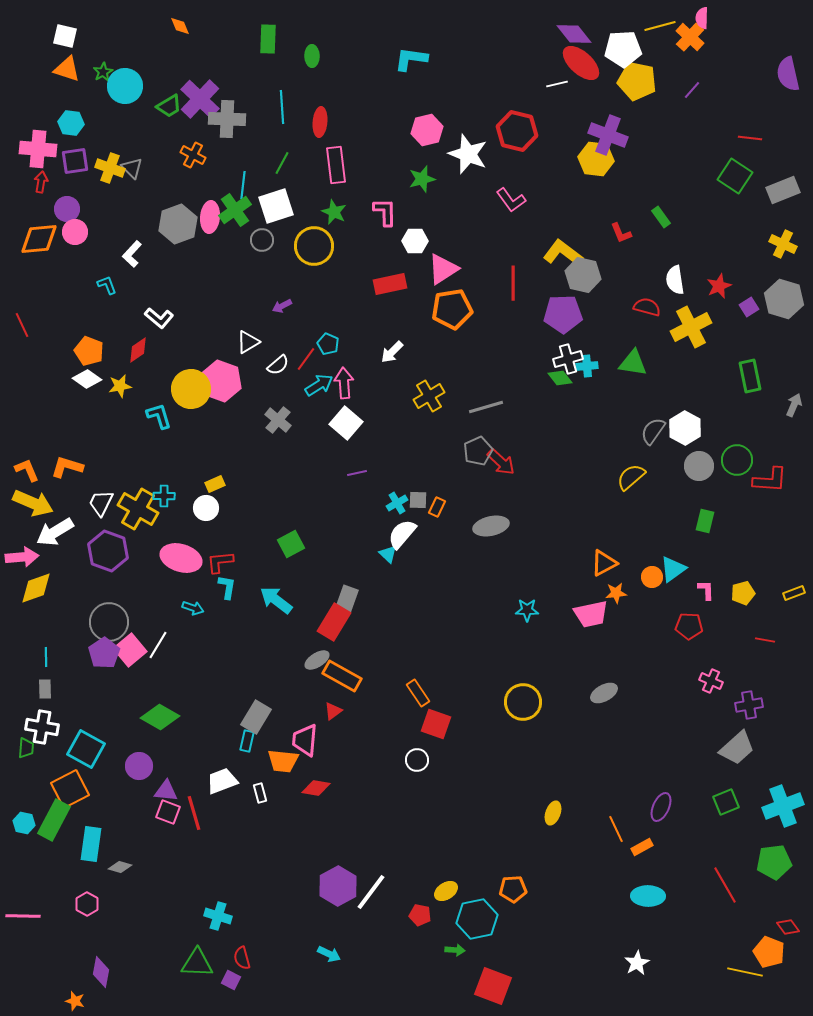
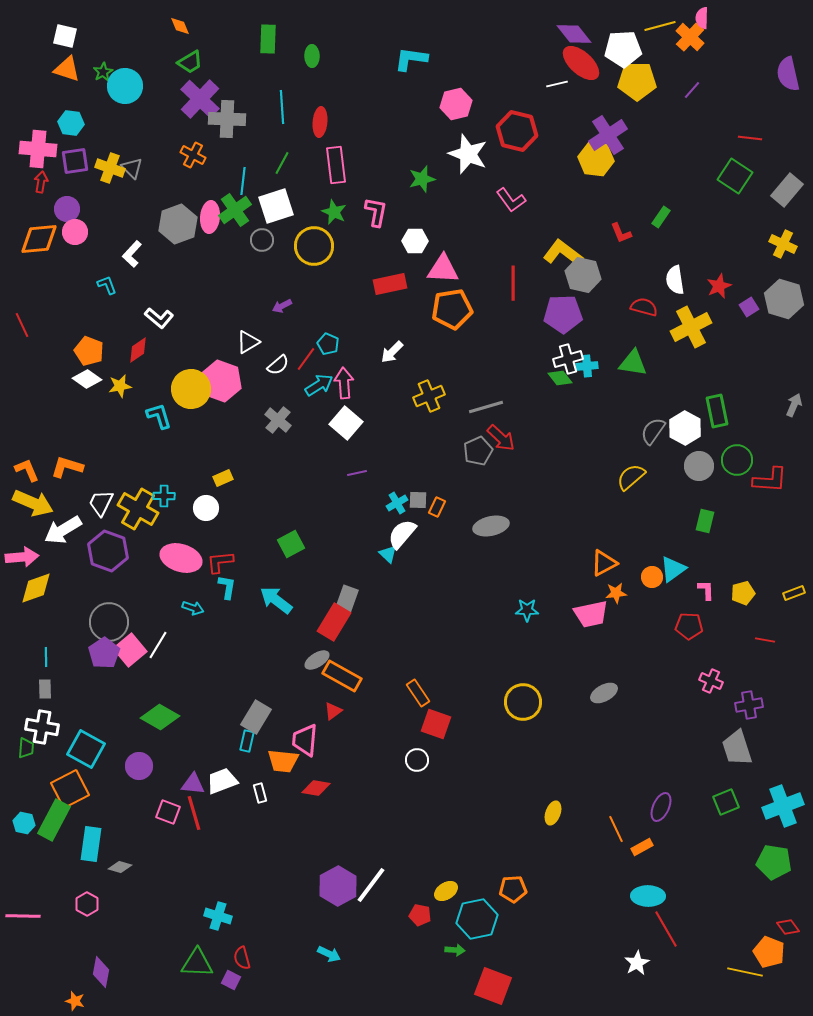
yellow pentagon at (637, 81): rotated 12 degrees counterclockwise
green trapezoid at (169, 106): moved 21 px right, 44 px up
pink hexagon at (427, 130): moved 29 px right, 26 px up
purple cross at (608, 135): rotated 36 degrees clockwise
cyan line at (243, 185): moved 4 px up
gray rectangle at (783, 190): moved 4 px right; rotated 28 degrees counterclockwise
pink L-shape at (385, 212): moved 9 px left; rotated 12 degrees clockwise
green rectangle at (661, 217): rotated 70 degrees clockwise
pink triangle at (443, 269): rotated 36 degrees clockwise
red semicircle at (647, 307): moved 3 px left
green rectangle at (750, 376): moved 33 px left, 35 px down
yellow cross at (429, 396): rotated 8 degrees clockwise
red arrow at (501, 462): moved 24 px up
yellow rectangle at (215, 484): moved 8 px right, 6 px up
white arrow at (55, 532): moved 8 px right, 2 px up
gray trapezoid at (737, 748): rotated 114 degrees clockwise
purple triangle at (166, 791): moved 27 px right, 7 px up
green pentagon at (774, 862): rotated 16 degrees clockwise
red line at (725, 885): moved 59 px left, 44 px down
white line at (371, 892): moved 7 px up
